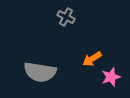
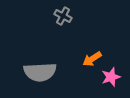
gray cross: moved 3 px left, 1 px up
gray semicircle: rotated 12 degrees counterclockwise
